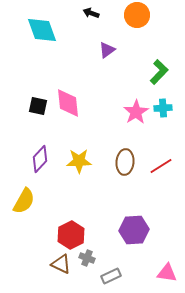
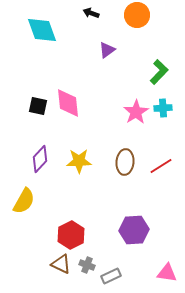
gray cross: moved 7 px down
